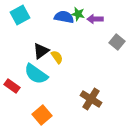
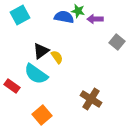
green star: moved 3 px up
